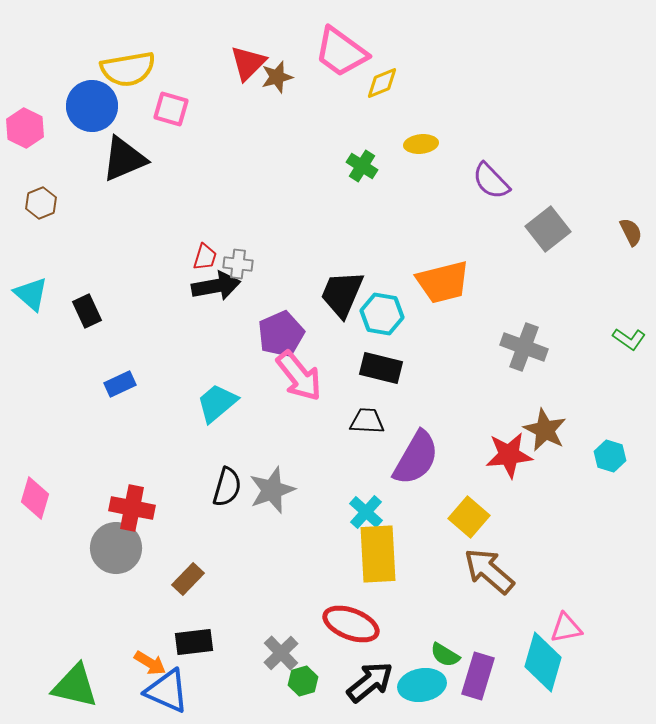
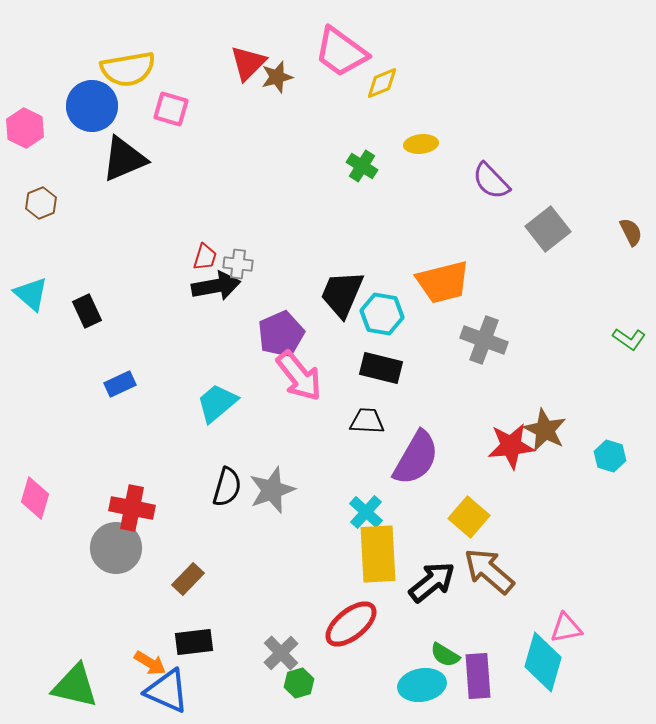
gray cross at (524, 347): moved 40 px left, 7 px up
red star at (509, 455): moved 2 px right, 9 px up
red ellipse at (351, 624): rotated 60 degrees counterclockwise
purple rectangle at (478, 676): rotated 21 degrees counterclockwise
green hexagon at (303, 681): moved 4 px left, 2 px down
black arrow at (370, 682): moved 62 px right, 100 px up
